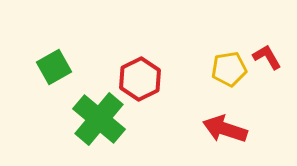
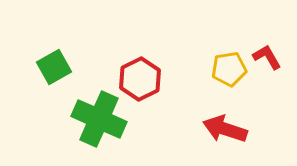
green cross: rotated 16 degrees counterclockwise
